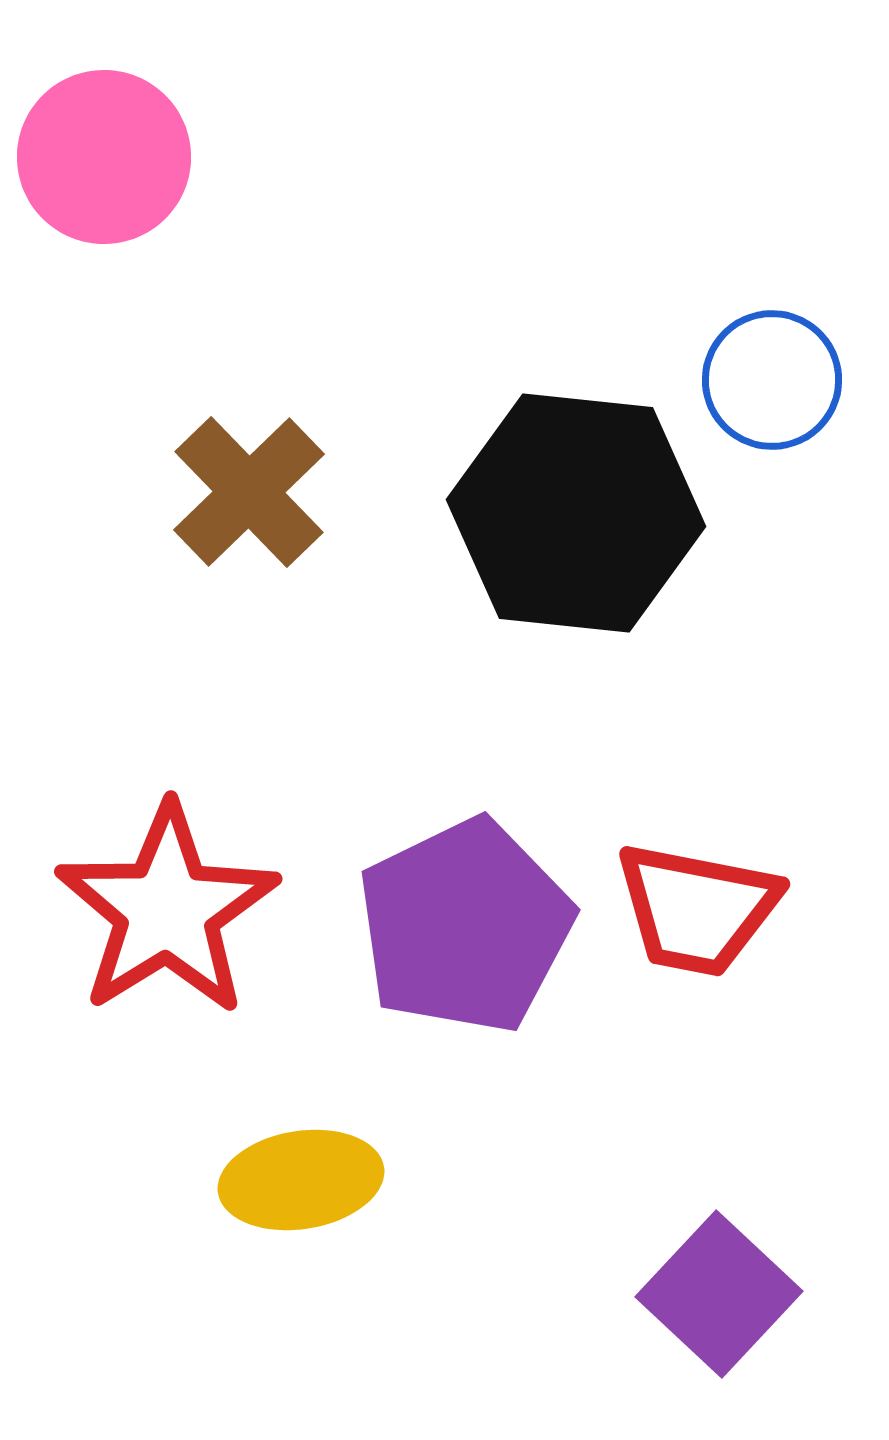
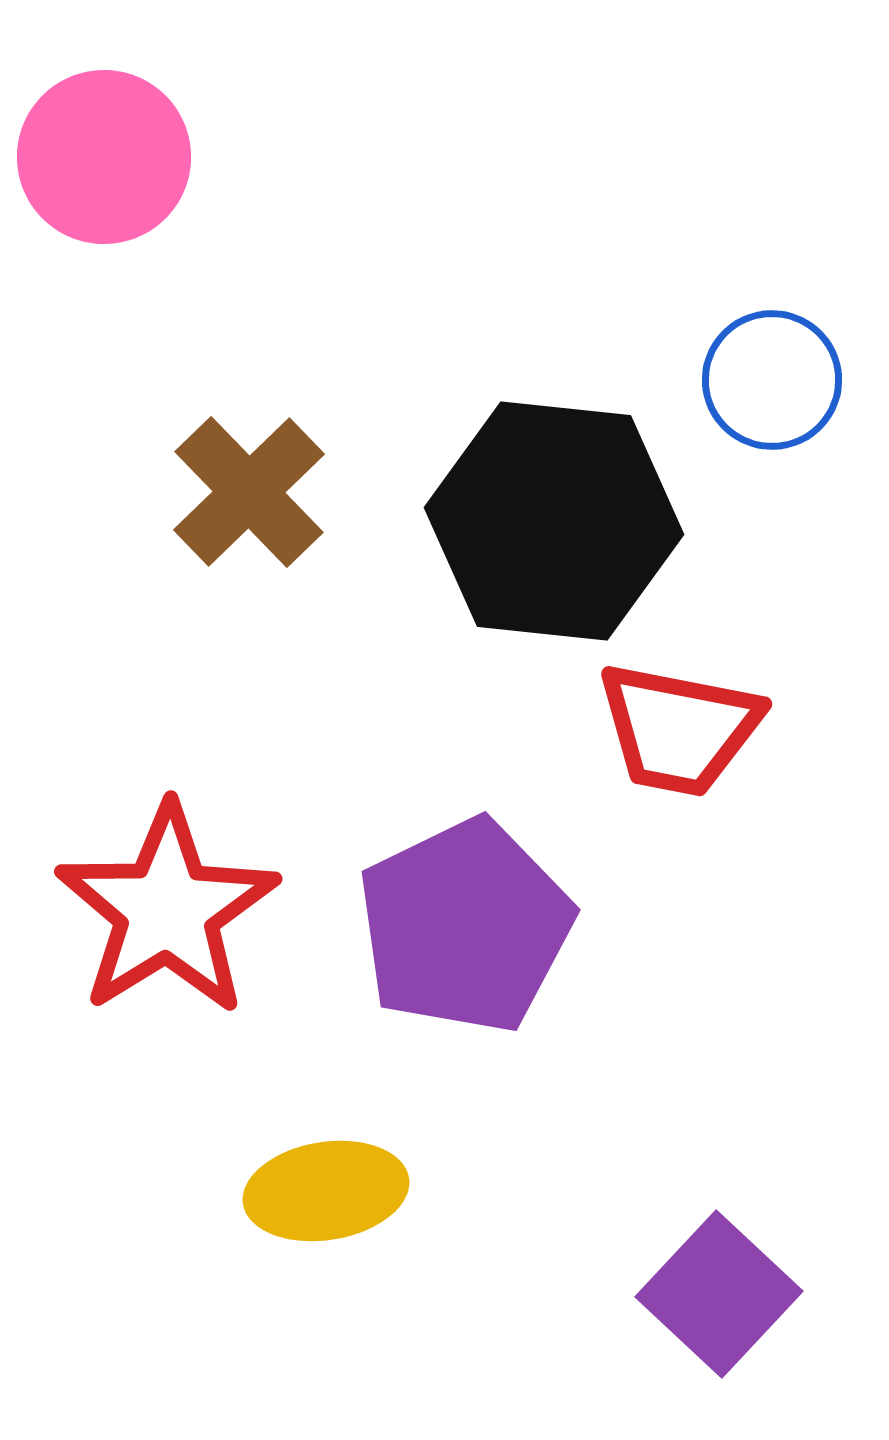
black hexagon: moved 22 px left, 8 px down
red trapezoid: moved 18 px left, 180 px up
yellow ellipse: moved 25 px right, 11 px down
